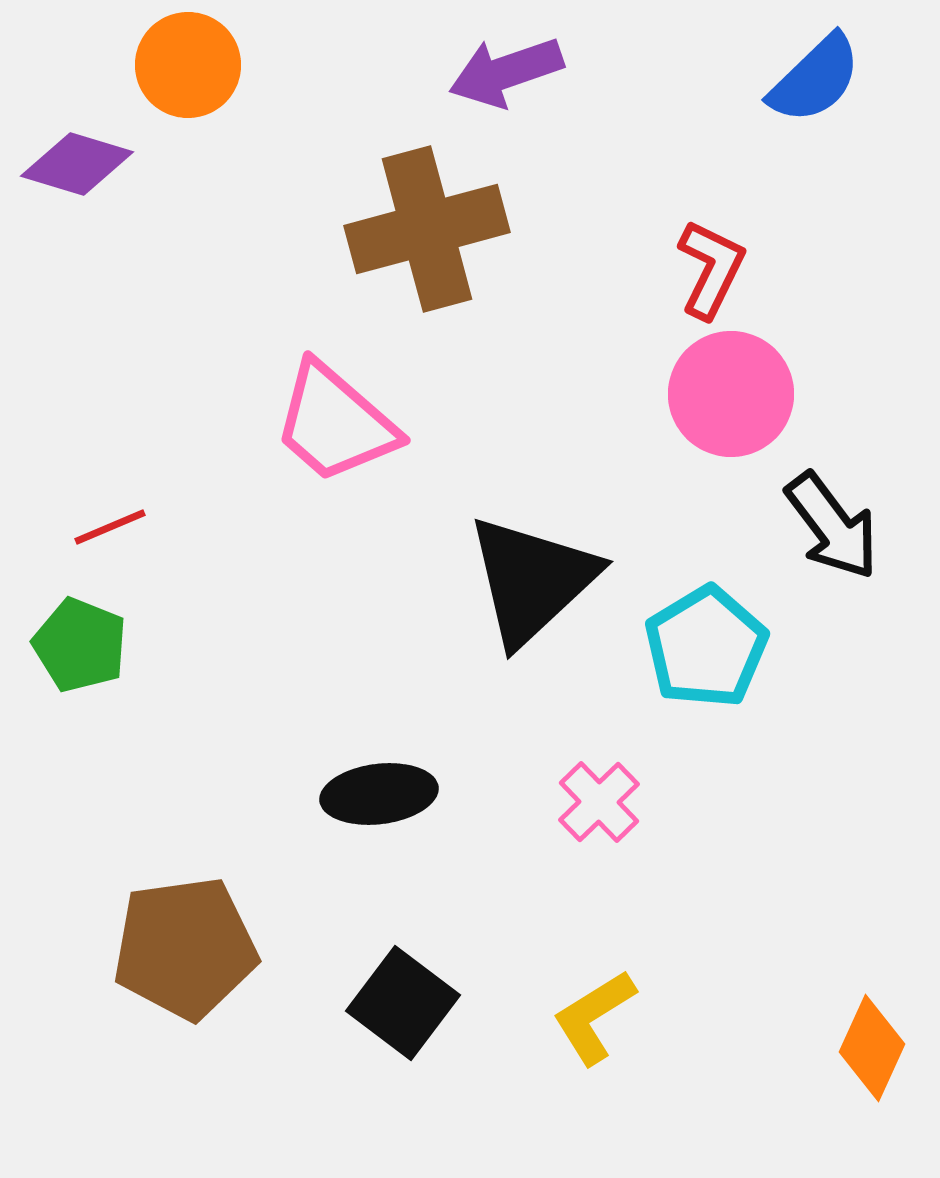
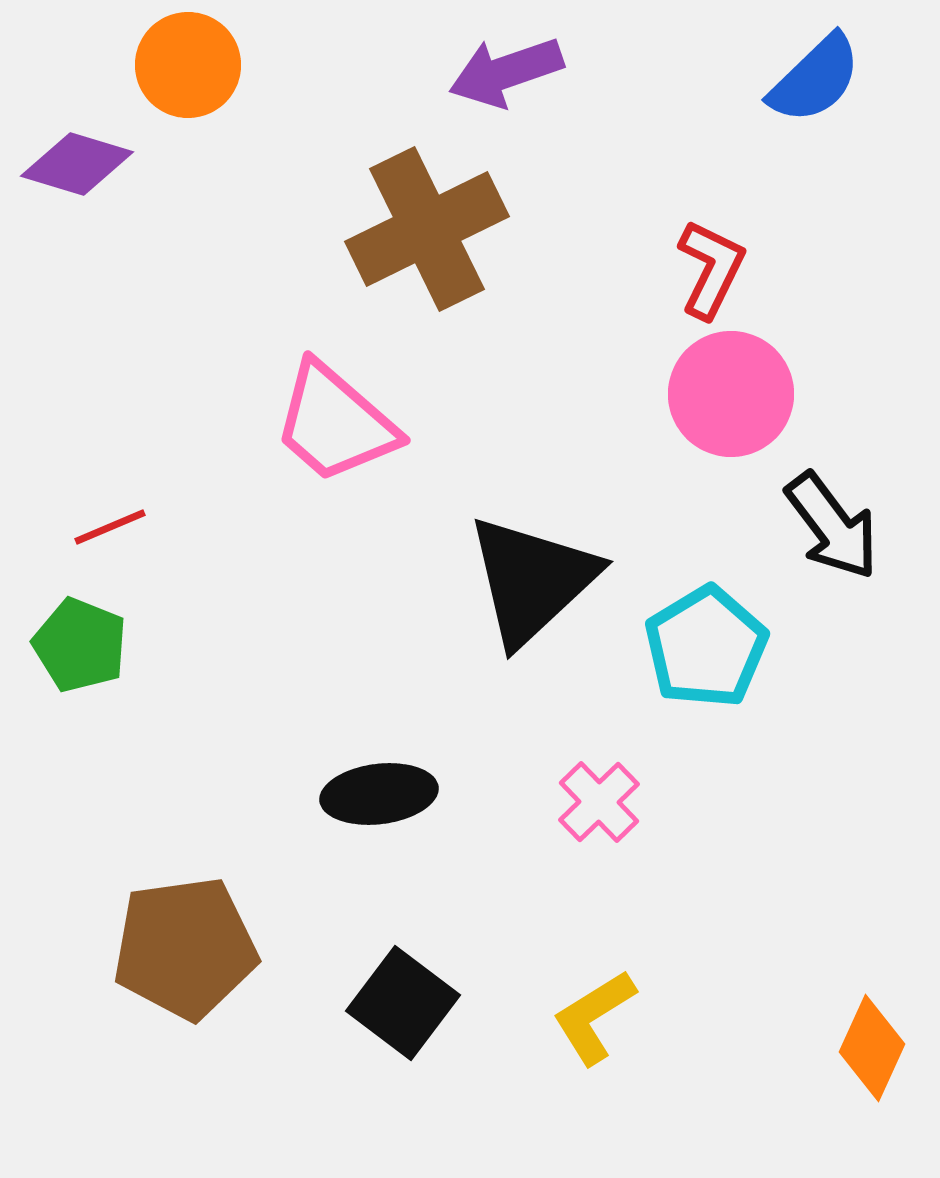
brown cross: rotated 11 degrees counterclockwise
